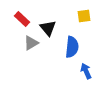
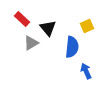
yellow square: moved 3 px right, 10 px down; rotated 16 degrees counterclockwise
